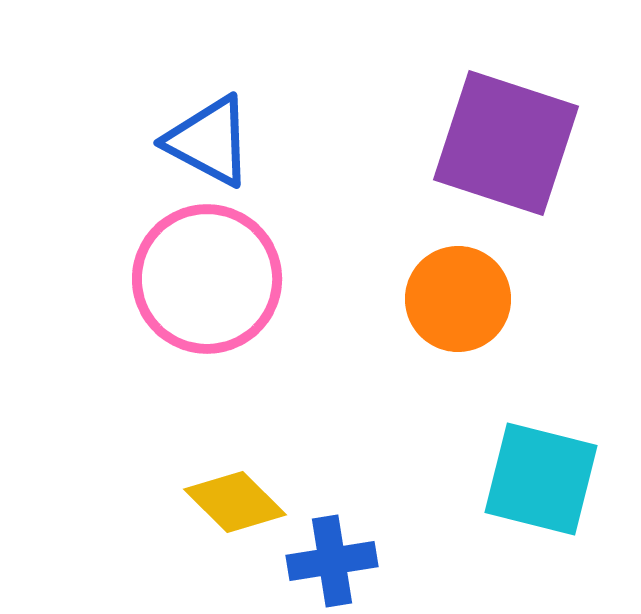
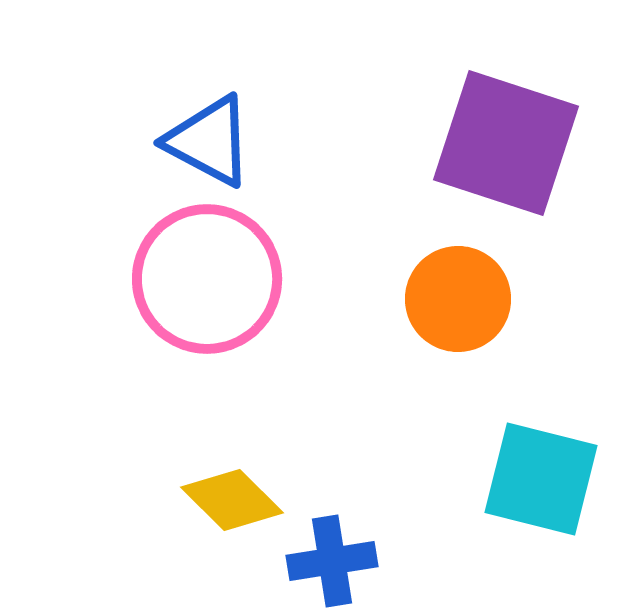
yellow diamond: moved 3 px left, 2 px up
